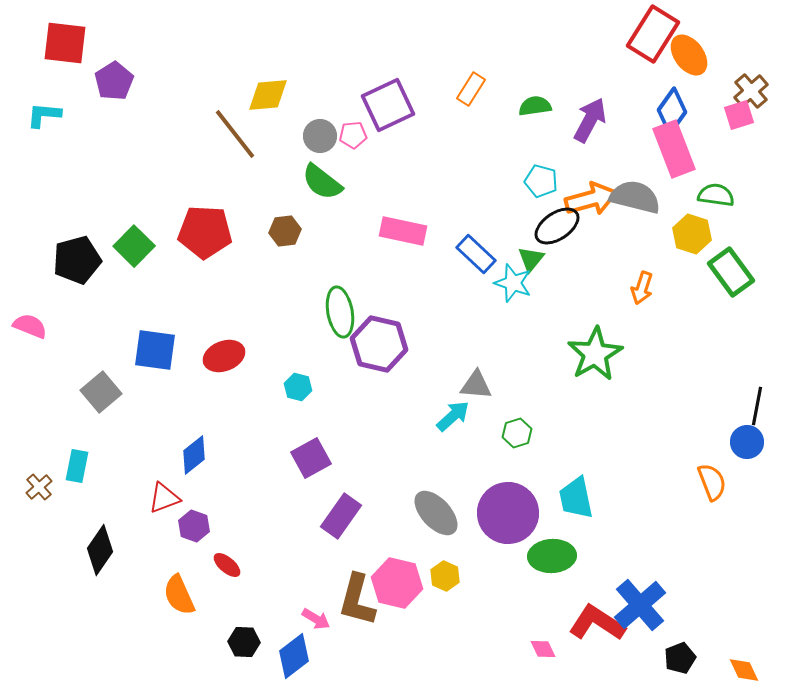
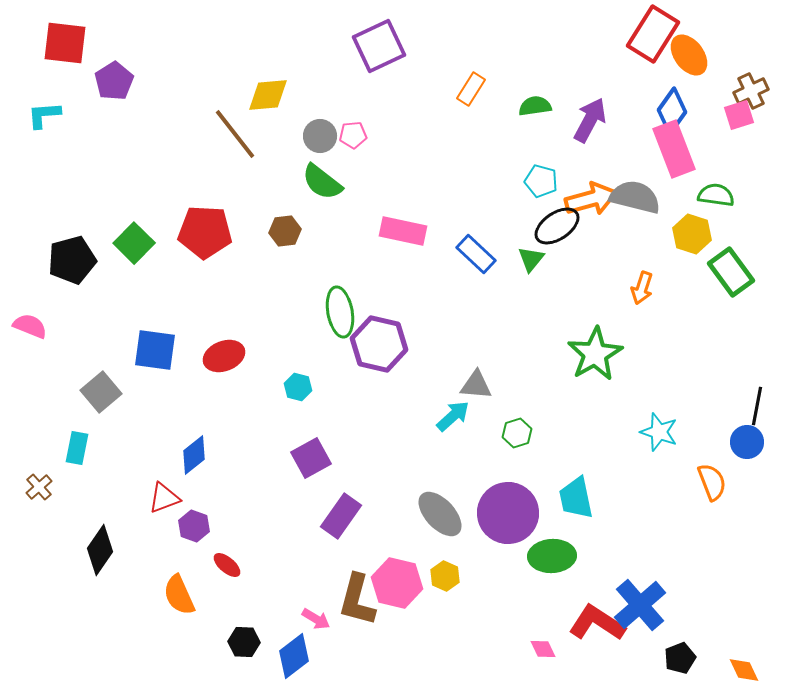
brown cross at (751, 91): rotated 16 degrees clockwise
purple square at (388, 105): moved 9 px left, 59 px up
cyan L-shape at (44, 115): rotated 9 degrees counterclockwise
green square at (134, 246): moved 3 px up
black pentagon at (77, 260): moved 5 px left
cyan star at (513, 283): moved 146 px right, 149 px down
cyan rectangle at (77, 466): moved 18 px up
gray ellipse at (436, 513): moved 4 px right, 1 px down
